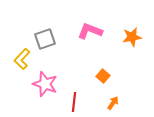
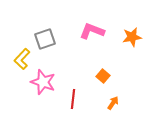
pink L-shape: moved 2 px right
pink star: moved 2 px left, 2 px up
red line: moved 1 px left, 3 px up
